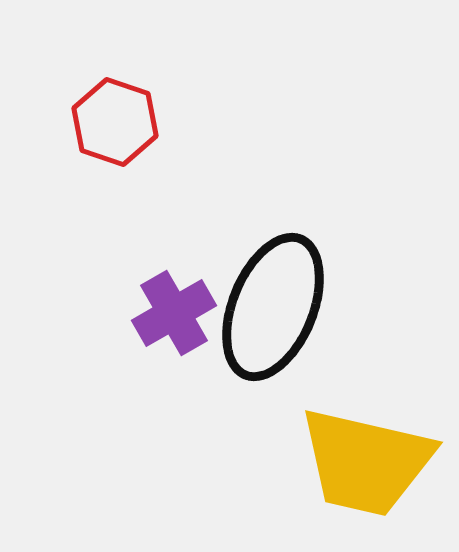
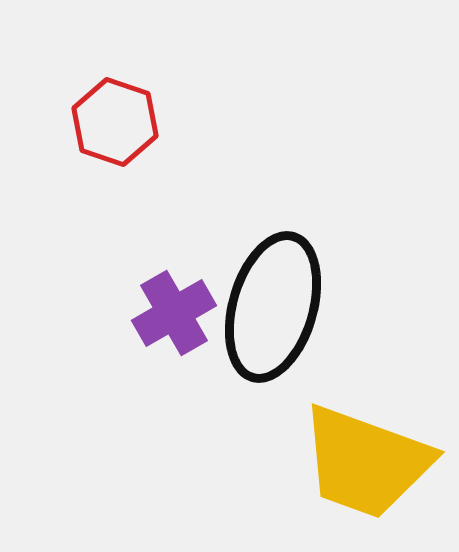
black ellipse: rotated 6 degrees counterclockwise
yellow trapezoid: rotated 7 degrees clockwise
